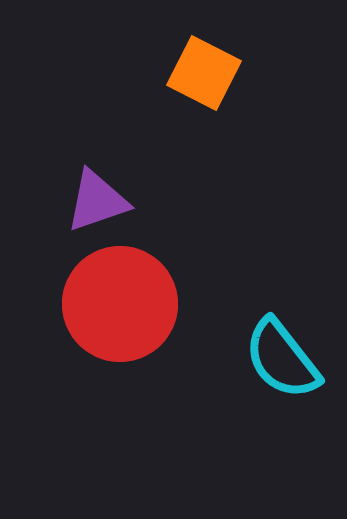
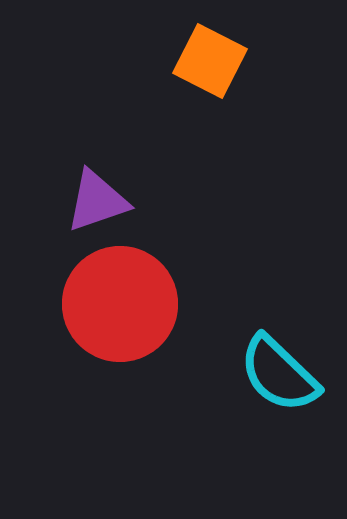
orange square: moved 6 px right, 12 px up
cyan semicircle: moved 3 px left, 15 px down; rotated 8 degrees counterclockwise
